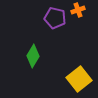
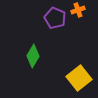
purple pentagon: rotated 10 degrees clockwise
yellow square: moved 1 px up
